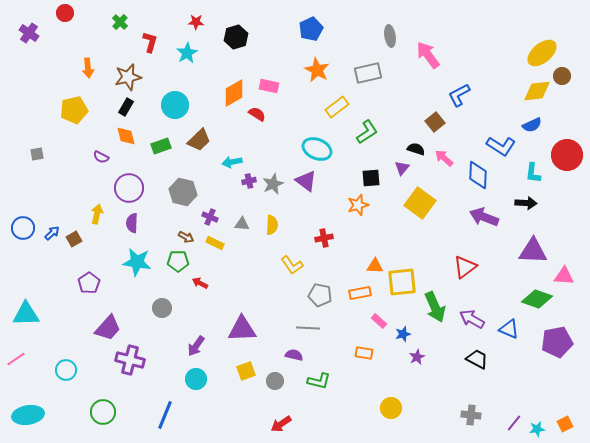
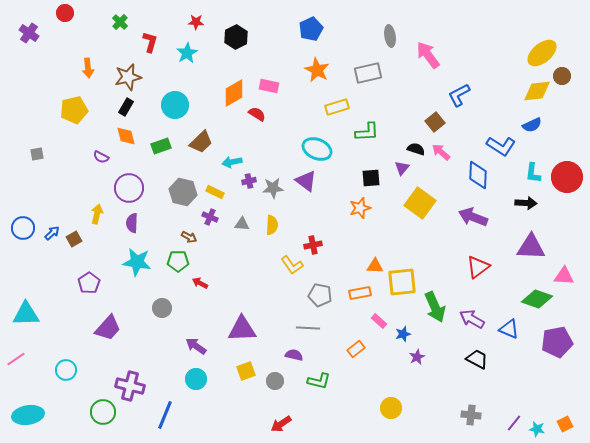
black hexagon at (236, 37): rotated 10 degrees counterclockwise
yellow rectangle at (337, 107): rotated 20 degrees clockwise
green L-shape at (367, 132): rotated 30 degrees clockwise
brown trapezoid at (199, 140): moved 2 px right, 2 px down
red circle at (567, 155): moved 22 px down
pink arrow at (444, 158): moved 3 px left, 6 px up
gray star at (273, 184): moved 4 px down; rotated 20 degrees clockwise
orange star at (358, 205): moved 2 px right, 3 px down
purple arrow at (484, 217): moved 11 px left
brown arrow at (186, 237): moved 3 px right
red cross at (324, 238): moved 11 px left, 7 px down
yellow rectangle at (215, 243): moved 51 px up
purple triangle at (533, 251): moved 2 px left, 4 px up
red triangle at (465, 267): moved 13 px right
purple arrow at (196, 346): rotated 90 degrees clockwise
orange rectangle at (364, 353): moved 8 px left, 4 px up; rotated 48 degrees counterclockwise
purple cross at (130, 360): moved 26 px down
cyan star at (537, 429): rotated 21 degrees clockwise
